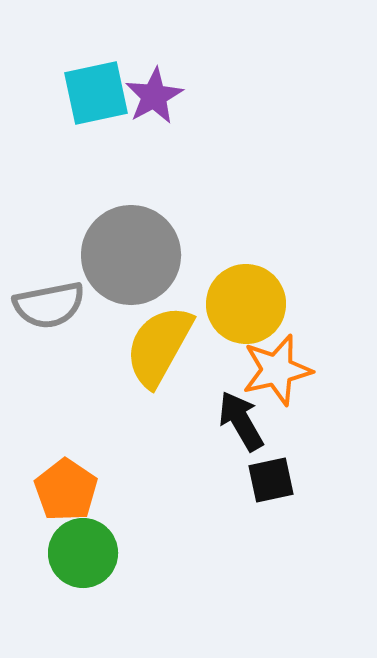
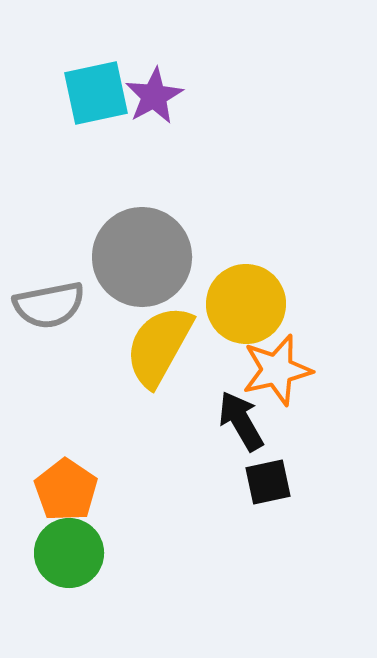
gray circle: moved 11 px right, 2 px down
black square: moved 3 px left, 2 px down
green circle: moved 14 px left
